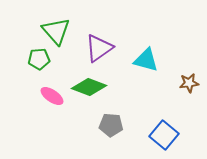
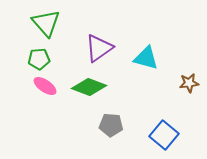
green triangle: moved 10 px left, 8 px up
cyan triangle: moved 2 px up
pink ellipse: moved 7 px left, 10 px up
